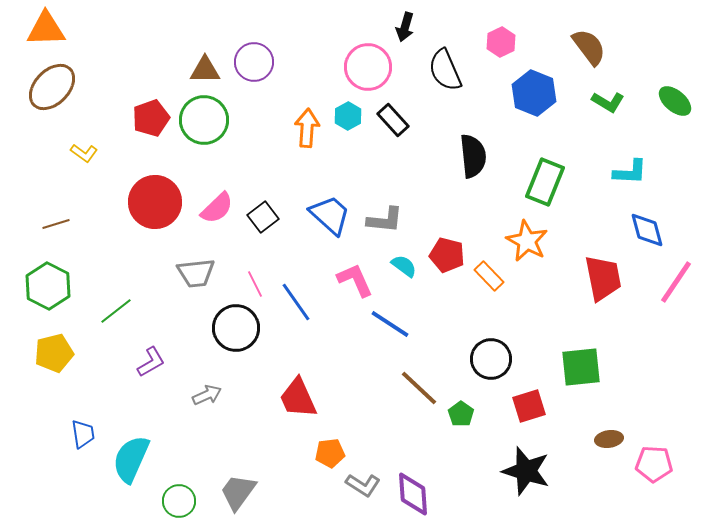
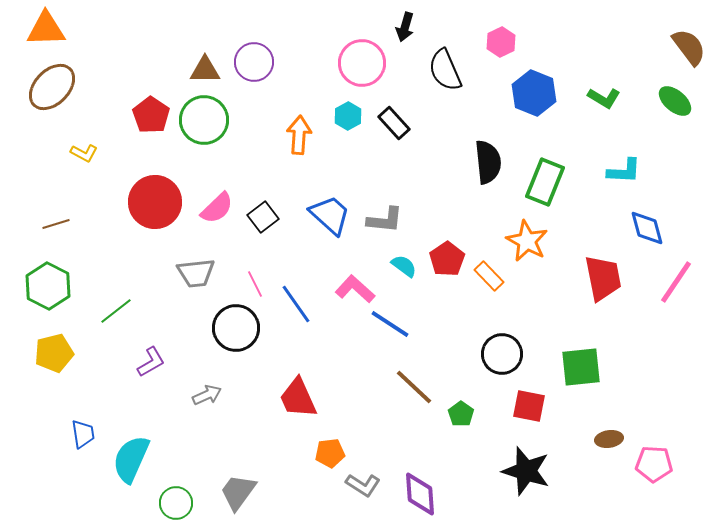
brown semicircle at (589, 47): moved 100 px right
pink circle at (368, 67): moved 6 px left, 4 px up
green L-shape at (608, 102): moved 4 px left, 4 px up
red pentagon at (151, 118): moved 3 px up; rotated 18 degrees counterclockwise
black rectangle at (393, 120): moved 1 px right, 3 px down
orange arrow at (307, 128): moved 8 px left, 7 px down
yellow L-shape at (84, 153): rotated 8 degrees counterclockwise
black semicircle at (473, 156): moved 15 px right, 6 px down
cyan L-shape at (630, 172): moved 6 px left, 1 px up
blue diamond at (647, 230): moved 2 px up
red pentagon at (447, 255): moved 4 px down; rotated 24 degrees clockwise
pink L-shape at (355, 280): moved 9 px down; rotated 24 degrees counterclockwise
blue line at (296, 302): moved 2 px down
black circle at (491, 359): moved 11 px right, 5 px up
brown line at (419, 388): moved 5 px left, 1 px up
red square at (529, 406): rotated 28 degrees clockwise
purple diamond at (413, 494): moved 7 px right
green circle at (179, 501): moved 3 px left, 2 px down
